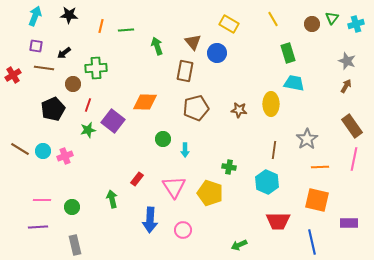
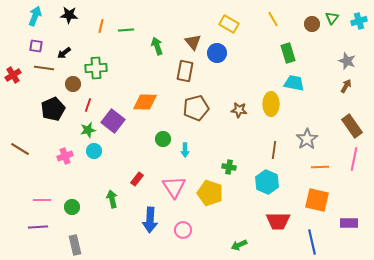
cyan cross at (356, 24): moved 3 px right, 3 px up
cyan circle at (43, 151): moved 51 px right
